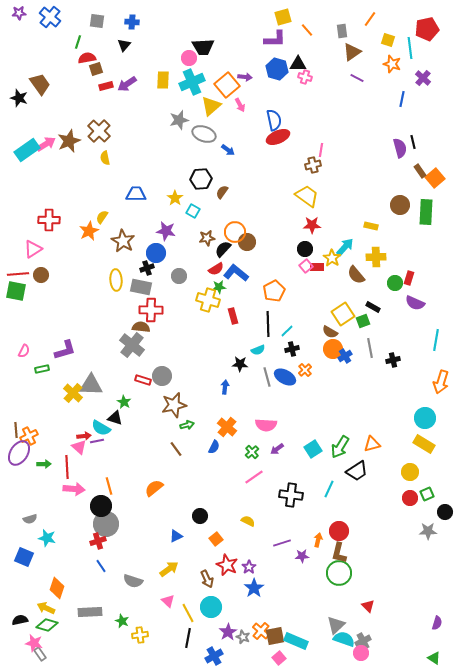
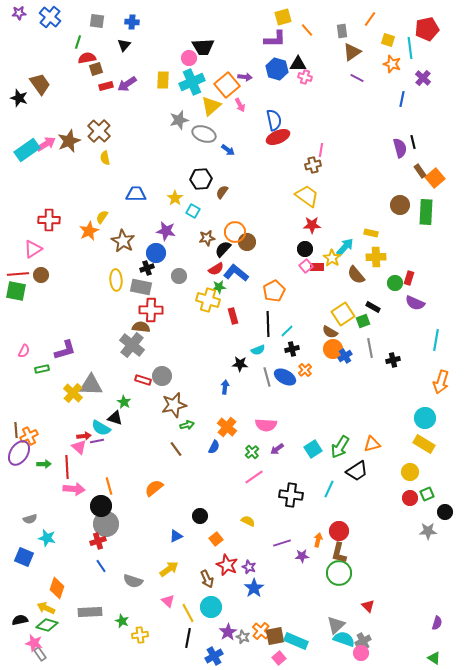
yellow rectangle at (371, 226): moved 7 px down
purple star at (249, 567): rotated 16 degrees counterclockwise
